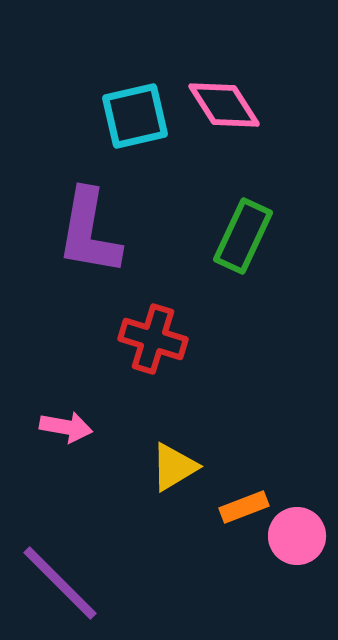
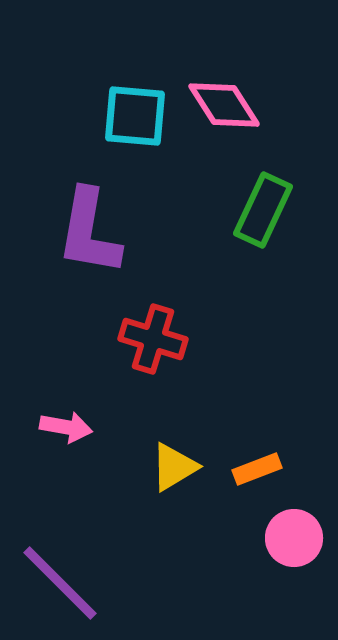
cyan square: rotated 18 degrees clockwise
green rectangle: moved 20 px right, 26 px up
orange rectangle: moved 13 px right, 38 px up
pink circle: moved 3 px left, 2 px down
